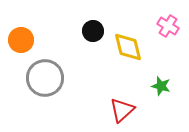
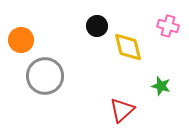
pink cross: rotated 15 degrees counterclockwise
black circle: moved 4 px right, 5 px up
gray circle: moved 2 px up
